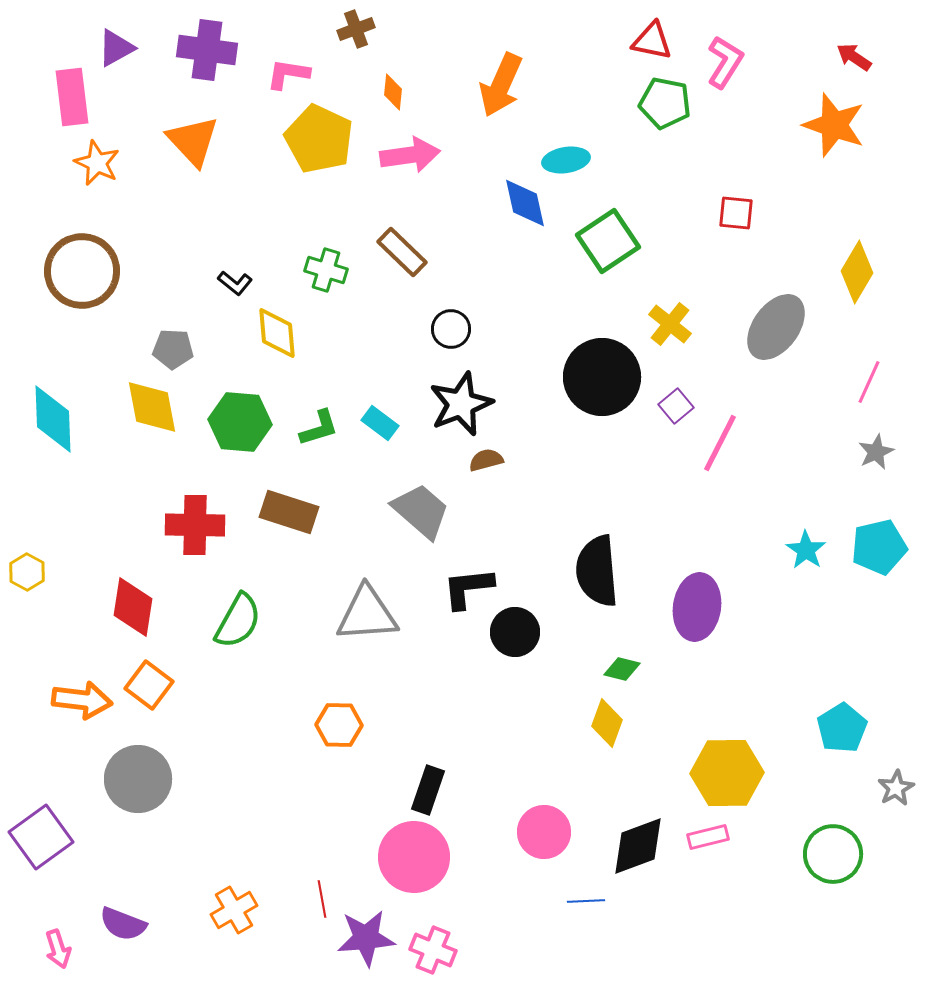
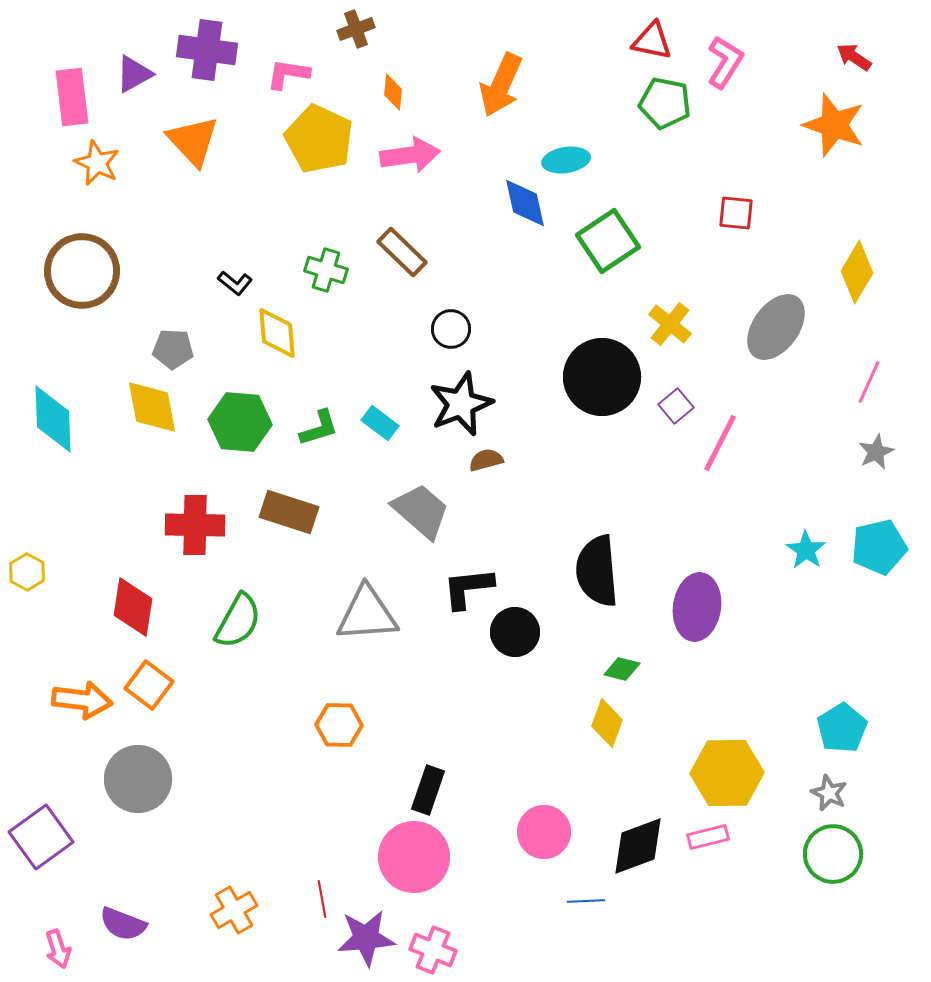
purple triangle at (116, 48): moved 18 px right, 26 px down
gray star at (896, 788): moved 67 px left, 5 px down; rotated 18 degrees counterclockwise
